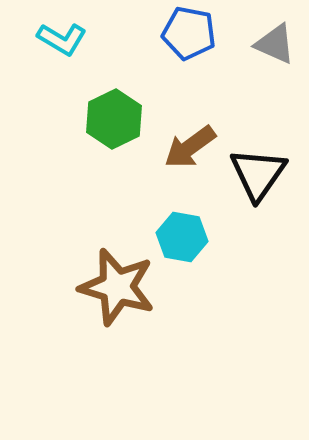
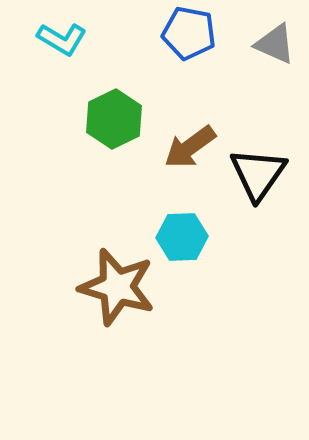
cyan hexagon: rotated 12 degrees counterclockwise
